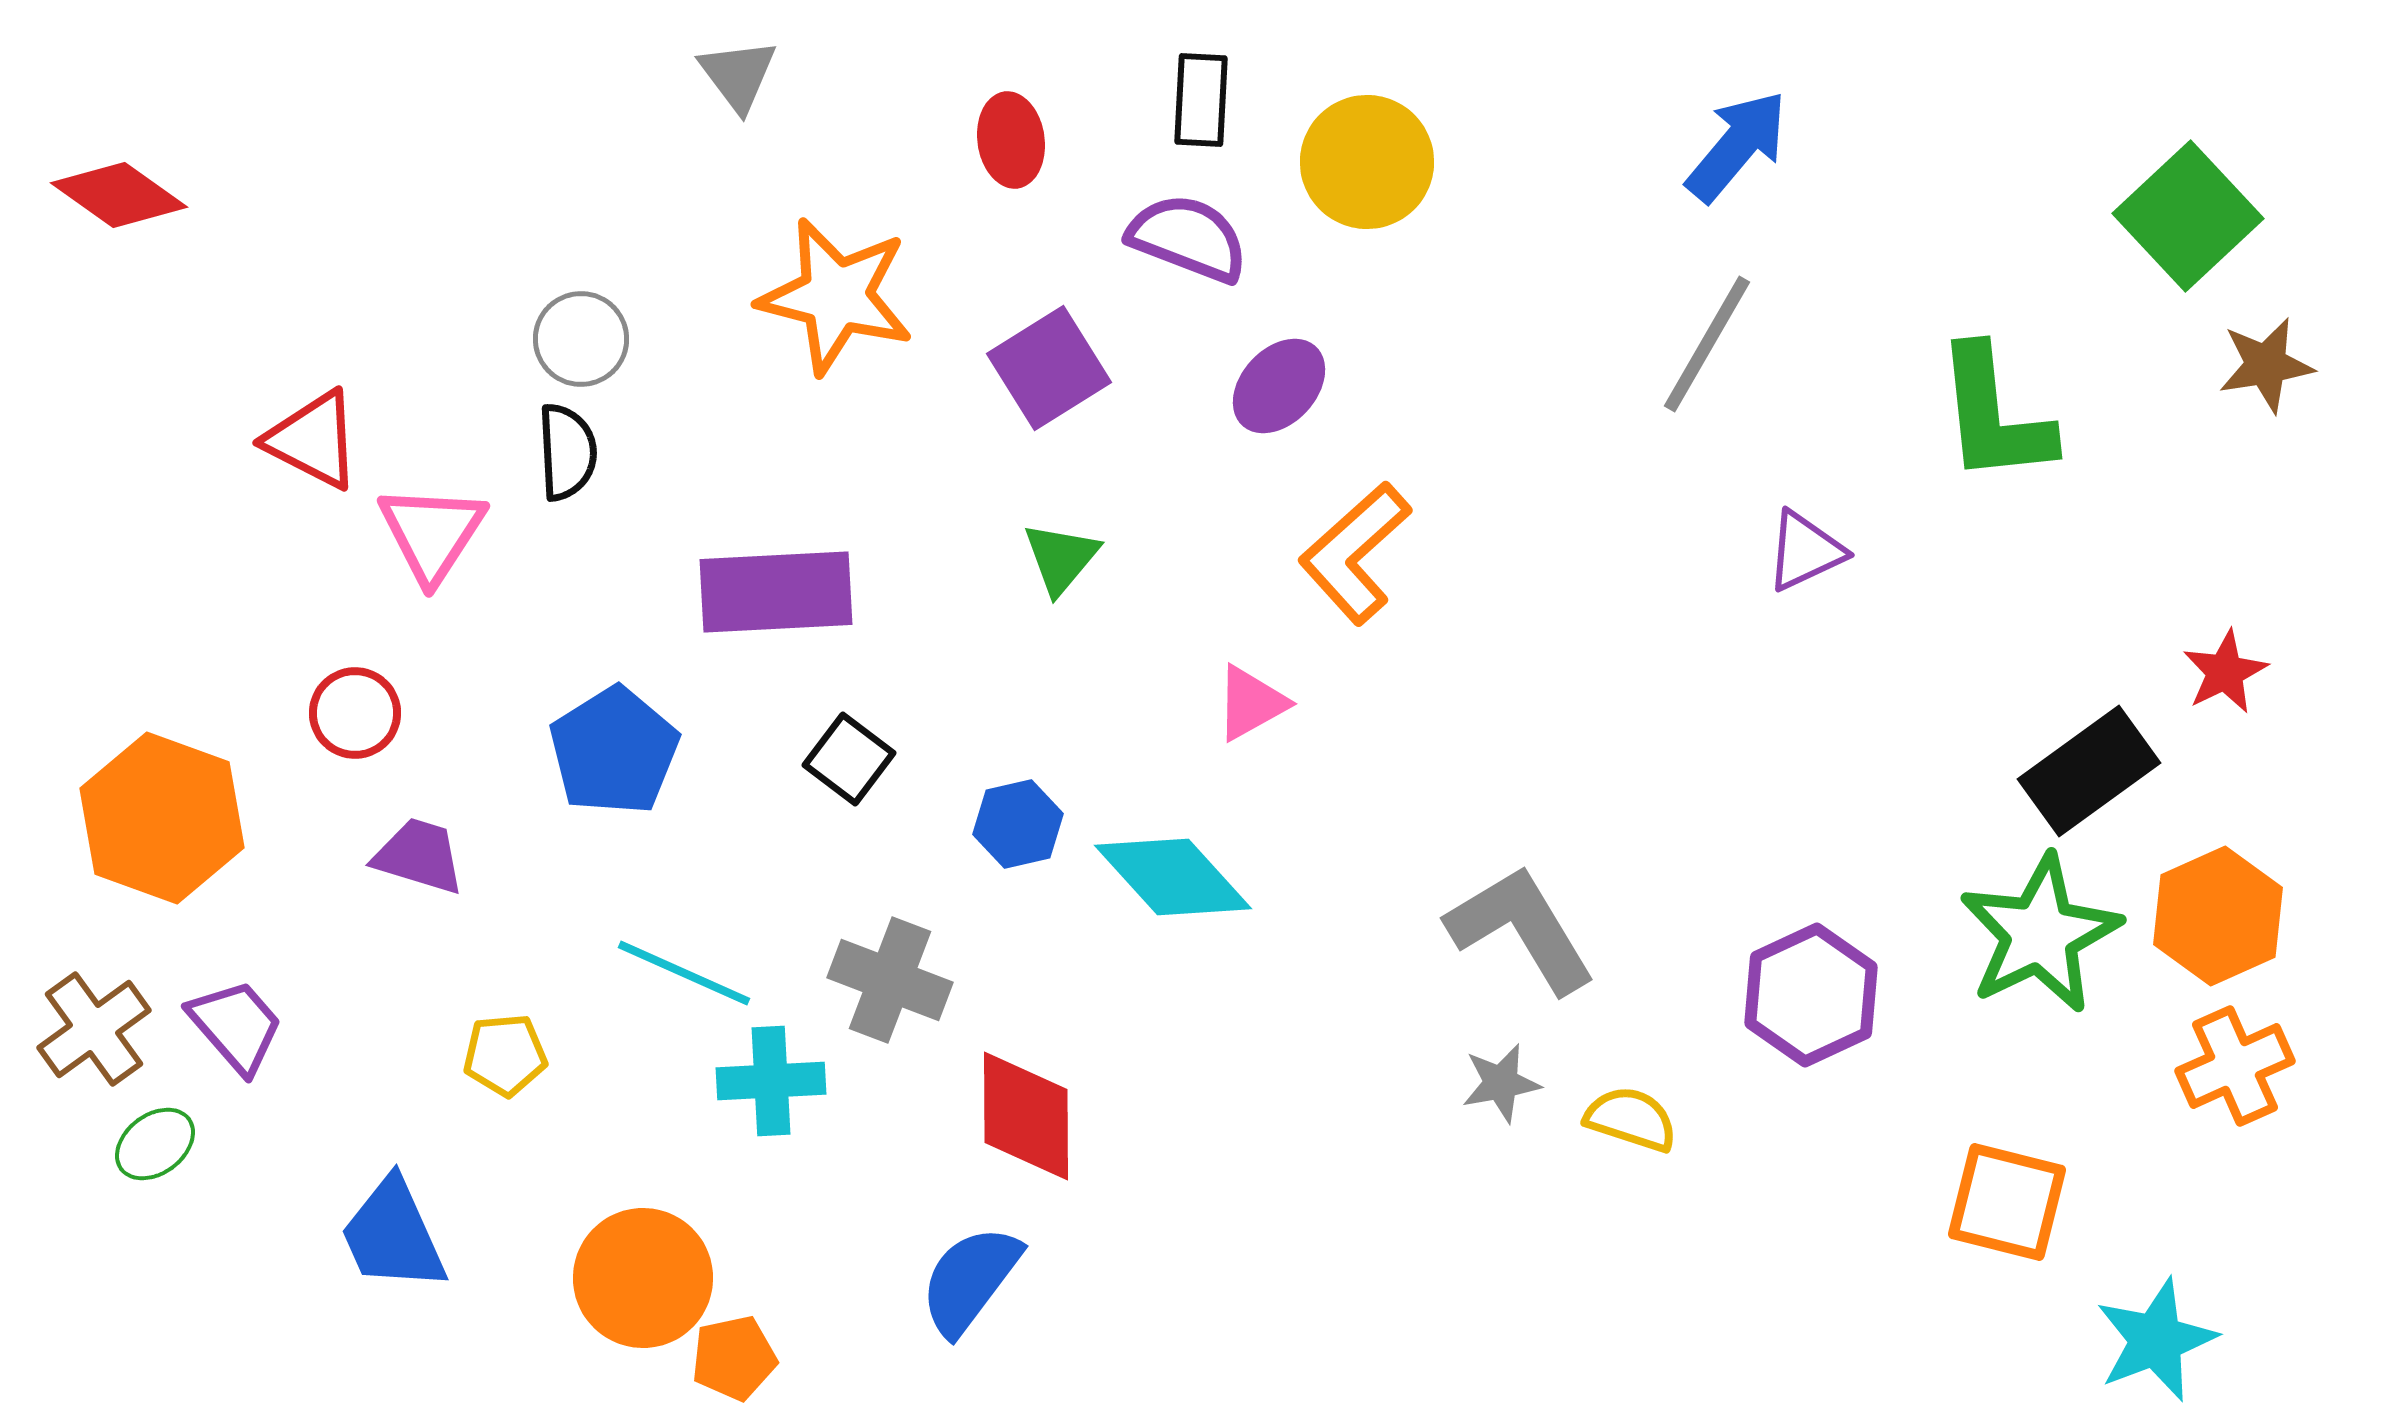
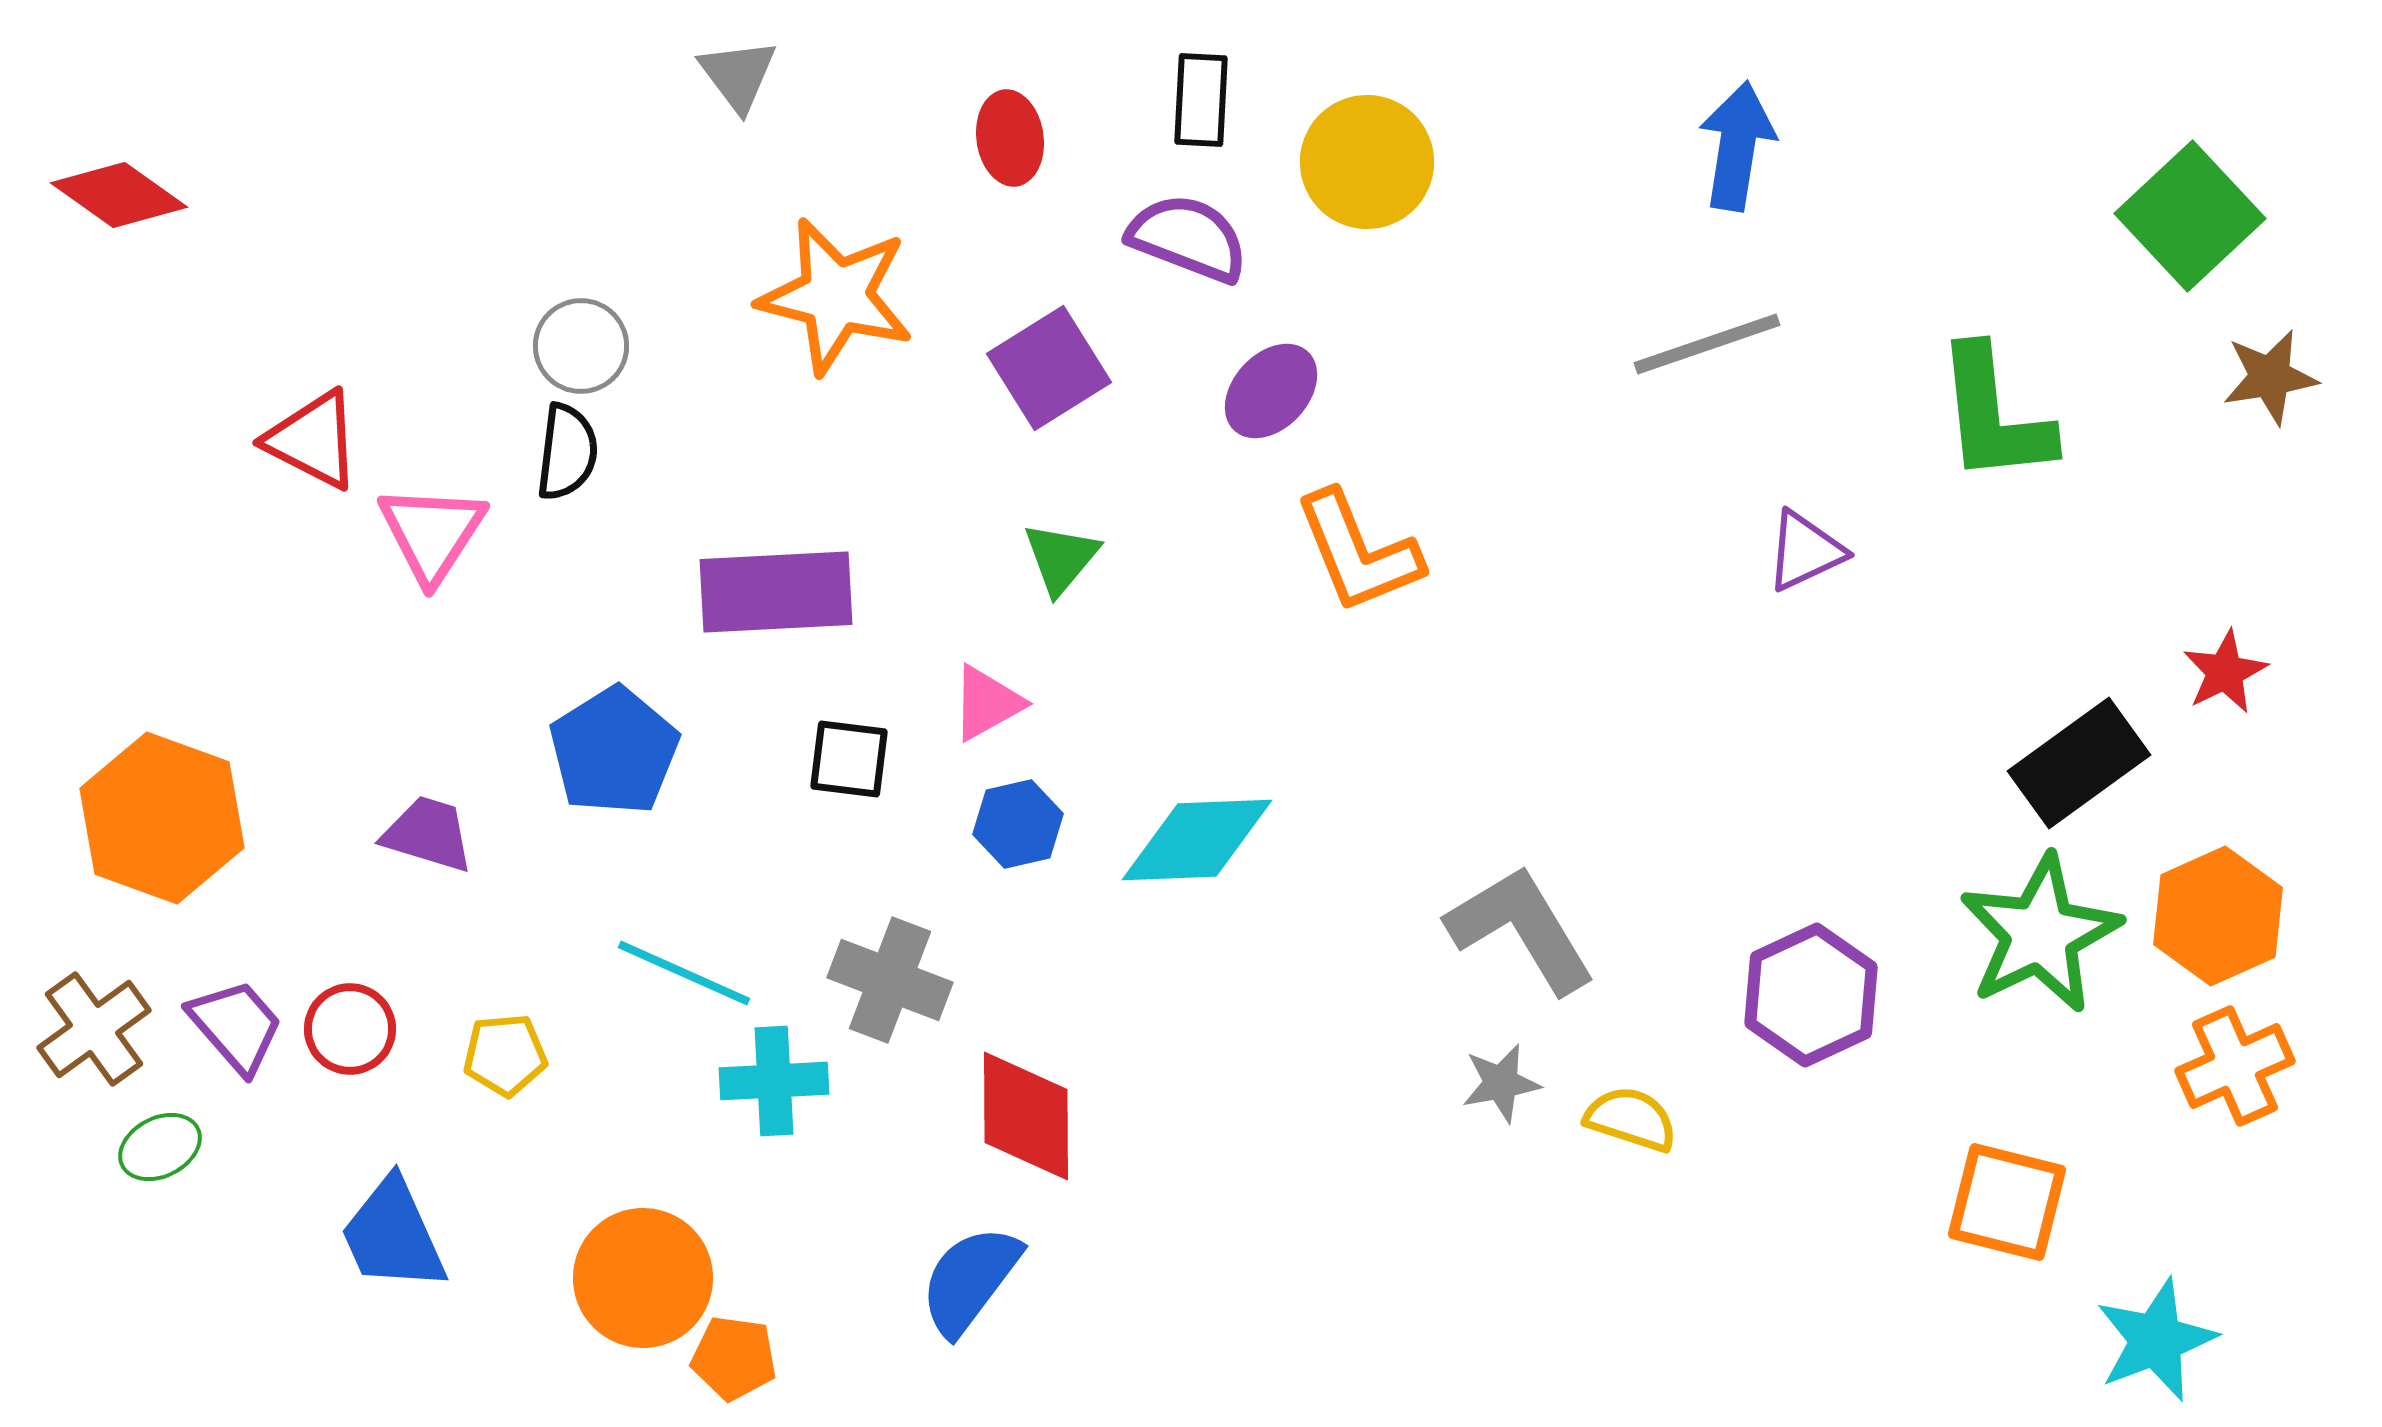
red ellipse at (1011, 140): moved 1 px left, 2 px up
blue arrow at (1737, 146): rotated 31 degrees counterclockwise
green square at (2188, 216): moved 2 px right
gray circle at (581, 339): moved 7 px down
gray line at (1707, 344): rotated 41 degrees clockwise
brown star at (2266, 365): moved 4 px right, 12 px down
purple ellipse at (1279, 386): moved 8 px left, 5 px down
black semicircle at (567, 452): rotated 10 degrees clockwise
orange L-shape at (1355, 553): moved 3 px right, 1 px up; rotated 70 degrees counterclockwise
pink triangle at (1251, 703): moved 264 px left
red circle at (355, 713): moved 5 px left, 316 px down
black square at (849, 759): rotated 30 degrees counterclockwise
black rectangle at (2089, 771): moved 10 px left, 8 px up
purple trapezoid at (419, 856): moved 9 px right, 22 px up
cyan diamond at (1173, 877): moved 24 px right, 37 px up; rotated 50 degrees counterclockwise
cyan cross at (771, 1081): moved 3 px right
green ellipse at (155, 1144): moved 5 px right, 3 px down; rotated 10 degrees clockwise
orange pentagon at (734, 1358): rotated 20 degrees clockwise
